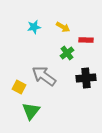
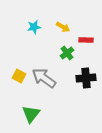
gray arrow: moved 2 px down
yellow square: moved 11 px up
green triangle: moved 3 px down
